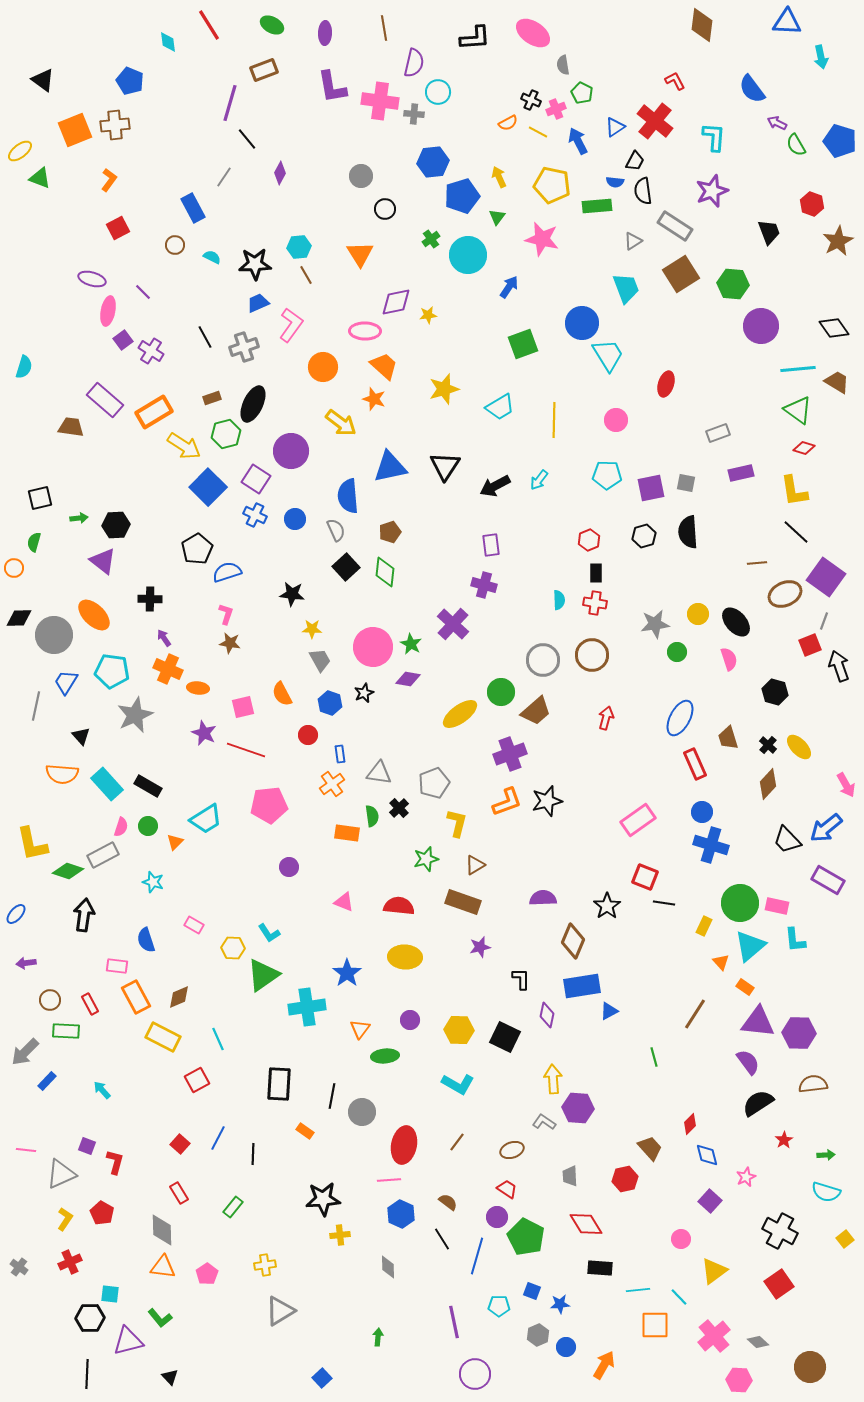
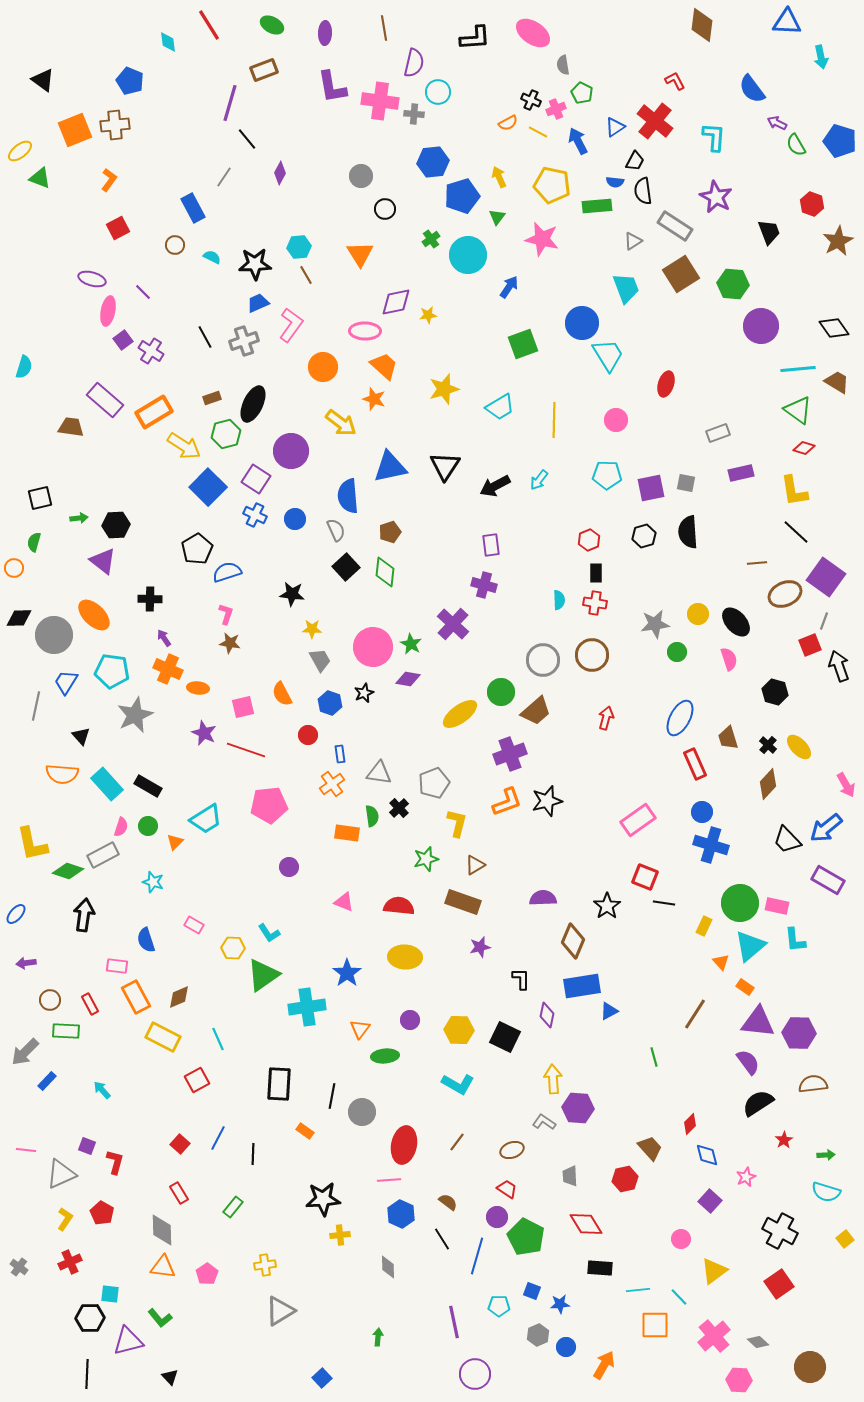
purple star at (712, 191): moved 4 px right, 6 px down; rotated 24 degrees counterclockwise
gray cross at (244, 347): moved 6 px up
